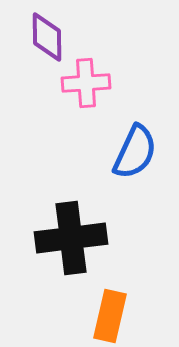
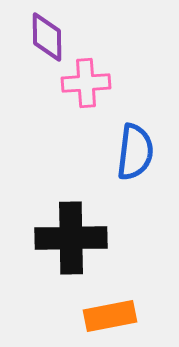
blue semicircle: rotated 18 degrees counterclockwise
black cross: rotated 6 degrees clockwise
orange rectangle: rotated 66 degrees clockwise
